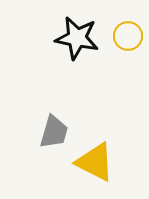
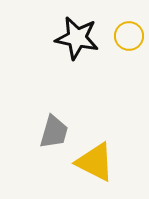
yellow circle: moved 1 px right
